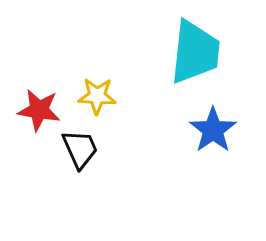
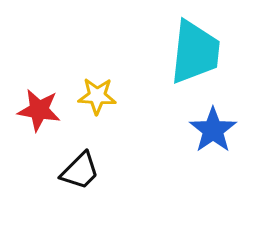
black trapezoid: moved 22 px down; rotated 69 degrees clockwise
